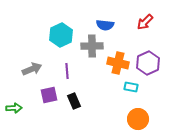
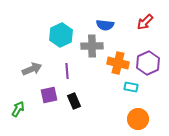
green arrow: moved 4 px right, 1 px down; rotated 56 degrees counterclockwise
